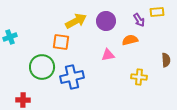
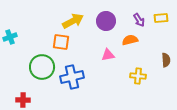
yellow rectangle: moved 4 px right, 6 px down
yellow arrow: moved 3 px left
yellow cross: moved 1 px left, 1 px up
